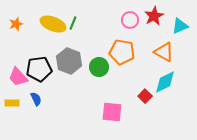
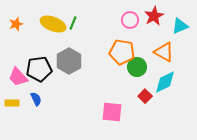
gray hexagon: rotated 10 degrees clockwise
green circle: moved 38 px right
